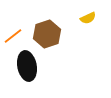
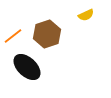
yellow semicircle: moved 2 px left, 3 px up
black ellipse: moved 1 px down; rotated 36 degrees counterclockwise
